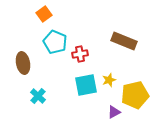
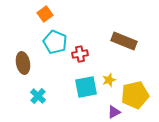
orange square: moved 1 px right
cyan square: moved 2 px down
